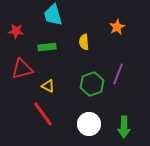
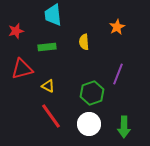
cyan trapezoid: rotated 10 degrees clockwise
red star: rotated 21 degrees counterclockwise
green hexagon: moved 9 px down
red line: moved 8 px right, 2 px down
